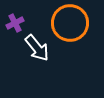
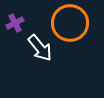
white arrow: moved 3 px right
